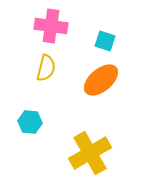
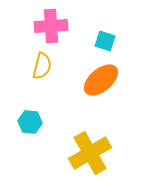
pink cross: rotated 12 degrees counterclockwise
yellow semicircle: moved 4 px left, 2 px up
